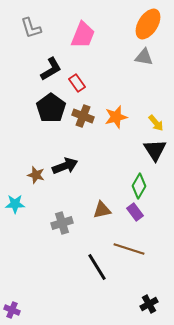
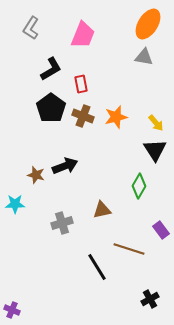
gray L-shape: rotated 50 degrees clockwise
red rectangle: moved 4 px right, 1 px down; rotated 24 degrees clockwise
purple rectangle: moved 26 px right, 18 px down
black cross: moved 1 px right, 5 px up
